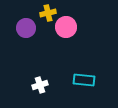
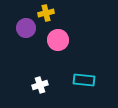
yellow cross: moved 2 px left
pink circle: moved 8 px left, 13 px down
